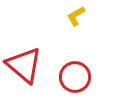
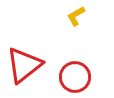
red triangle: rotated 42 degrees clockwise
